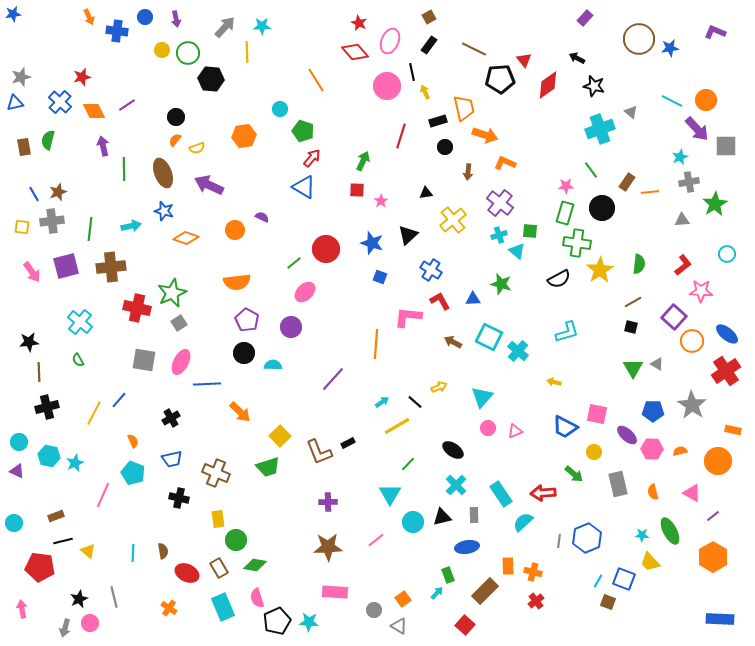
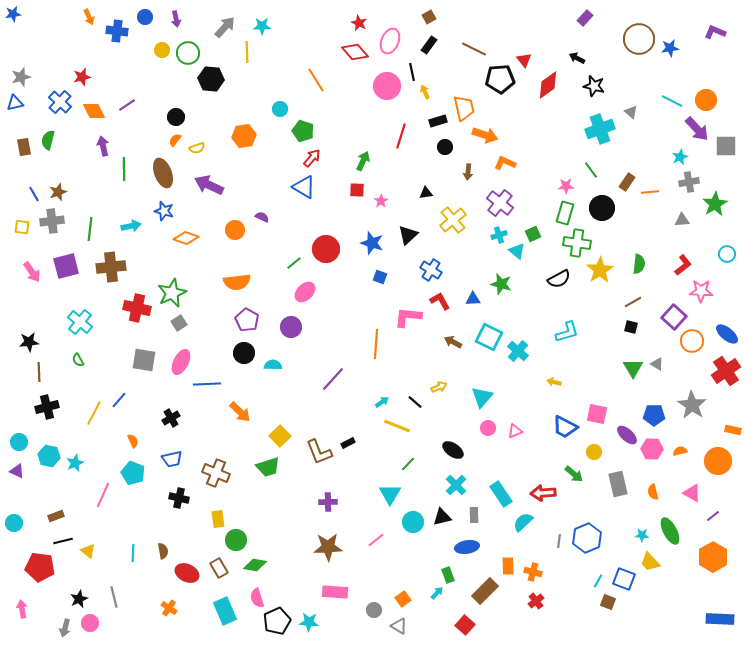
green square at (530, 231): moved 3 px right, 3 px down; rotated 28 degrees counterclockwise
blue pentagon at (653, 411): moved 1 px right, 4 px down
yellow line at (397, 426): rotated 52 degrees clockwise
cyan rectangle at (223, 607): moved 2 px right, 4 px down
